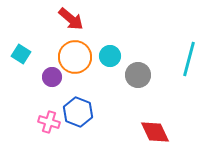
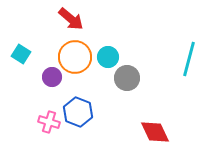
cyan circle: moved 2 px left, 1 px down
gray circle: moved 11 px left, 3 px down
